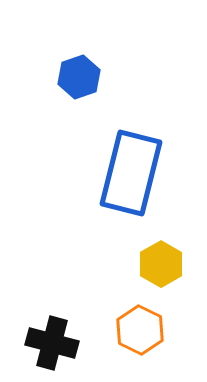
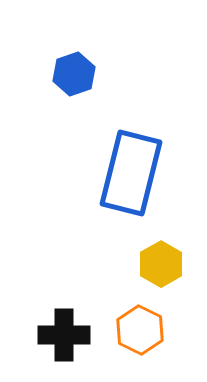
blue hexagon: moved 5 px left, 3 px up
black cross: moved 12 px right, 8 px up; rotated 15 degrees counterclockwise
